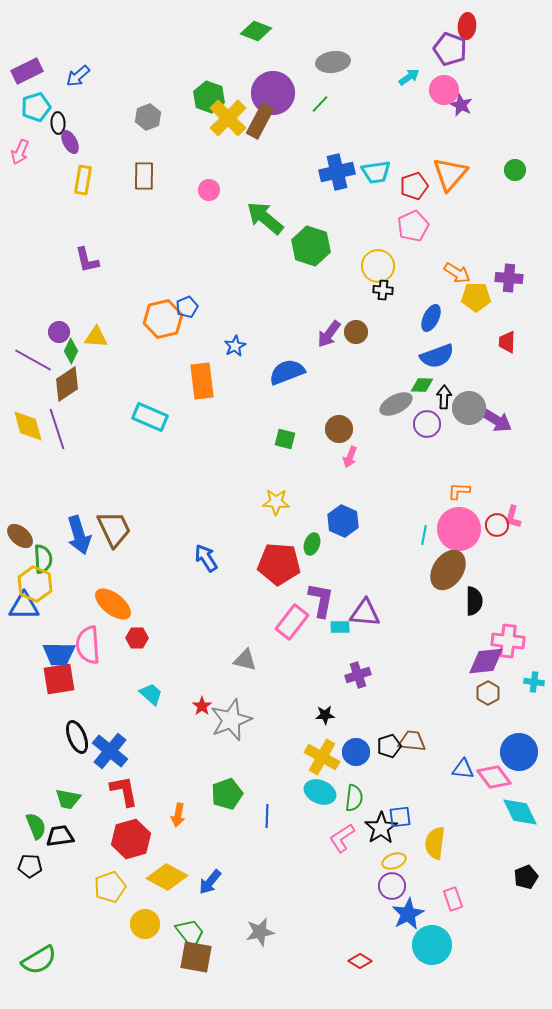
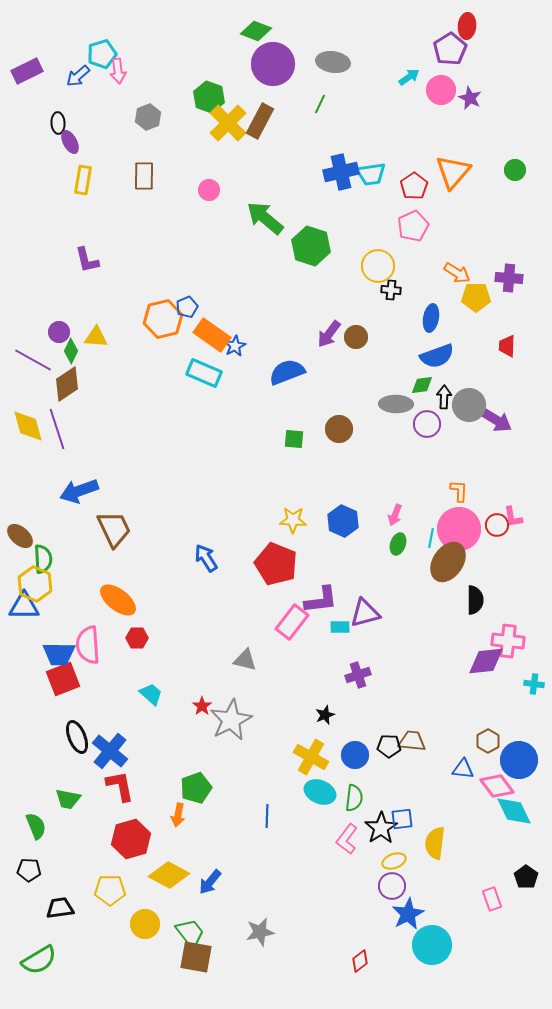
purple pentagon at (450, 49): rotated 20 degrees clockwise
gray ellipse at (333, 62): rotated 16 degrees clockwise
pink circle at (444, 90): moved 3 px left
purple circle at (273, 93): moved 29 px up
green line at (320, 104): rotated 18 degrees counterclockwise
purple star at (461, 105): moved 9 px right, 7 px up
cyan pentagon at (36, 107): moved 66 px right, 53 px up
yellow cross at (228, 118): moved 5 px down
pink arrow at (20, 152): moved 98 px right, 81 px up; rotated 30 degrees counterclockwise
blue cross at (337, 172): moved 4 px right
cyan trapezoid at (376, 172): moved 5 px left, 2 px down
orange triangle at (450, 174): moved 3 px right, 2 px up
red pentagon at (414, 186): rotated 16 degrees counterclockwise
black cross at (383, 290): moved 8 px right
blue ellipse at (431, 318): rotated 16 degrees counterclockwise
brown circle at (356, 332): moved 5 px down
red trapezoid at (507, 342): moved 4 px down
orange rectangle at (202, 381): moved 10 px right, 46 px up; rotated 48 degrees counterclockwise
green diamond at (422, 385): rotated 10 degrees counterclockwise
gray ellipse at (396, 404): rotated 28 degrees clockwise
gray circle at (469, 408): moved 3 px up
cyan rectangle at (150, 417): moved 54 px right, 44 px up
green square at (285, 439): moved 9 px right; rotated 10 degrees counterclockwise
pink arrow at (350, 457): moved 45 px right, 58 px down
orange L-shape at (459, 491): rotated 90 degrees clockwise
yellow star at (276, 502): moved 17 px right, 18 px down
pink L-shape at (513, 517): rotated 25 degrees counterclockwise
blue arrow at (79, 535): moved 44 px up; rotated 87 degrees clockwise
cyan line at (424, 535): moved 7 px right, 3 px down
green ellipse at (312, 544): moved 86 px right
red pentagon at (279, 564): moved 3 px left; rotated 18 degrees clockwise
brown ellipse at (448, 570): moved 8 px up
purple L-shape at (321, 600): rotated 72 degrees clockwise
black semicircle at (474, 601): moved 1 px right, 1 px up
orange ellipse at (113, 604): moved 5 px right, 4 px up
purple triangle at (365, 613): rotated 20 degrees counterclockwise
red square at (59, 679): moved 4 px right; rotated 12 degrees counterclockwise
cyan cross at (534, 682): moved 2 px down
brown hexagon at (488, 693): moved 48 px down
black star at (325, 715): rotated 18 degrees counterclockwise
gray star at (231, 720): rotated 6 degrees counterclockwise
black pentagon at (389, 746): rotated 20 degrees clockwise
blue circle at (356, 752): moved 1 px left, 3 px down
blue circle at (519, 752): moved 8 px down
yellow cross at (322, 757): moved 11 px left
pink diamond at (494, 777): moved 3 px right, 9 px down
red L-shape at (124, 791): moved 4 px left, 5 px up
green pentagon at (227, 794): moved 31 px left, 6 px up
cyan diamond at (520, 812): moved 6 px left, 1 px up
blue square at (400, 817): moved 2 px right, 2 px down
black trapezoid at (60, 836): moved 72 px down
pink L-shape at (342, 838): moved 5 px right, 1 px down; rotated 20 degrees counterclockwise
black pentagon at (30, 866): moved 1 px left, 4 px down
yellow diamond at (167, 877): moved 2 px right, 2 px up
black pentagon at (526, 877): rotated 15 degrees counterclockwise
yellow pentagon at (110, 887): moved 3 px down; rotated 20 degrees clockwise
pink rectangle at (453, 899): moved 39 px right
red diamond at (360, 961): rotated 70 degrees counterclockwise
